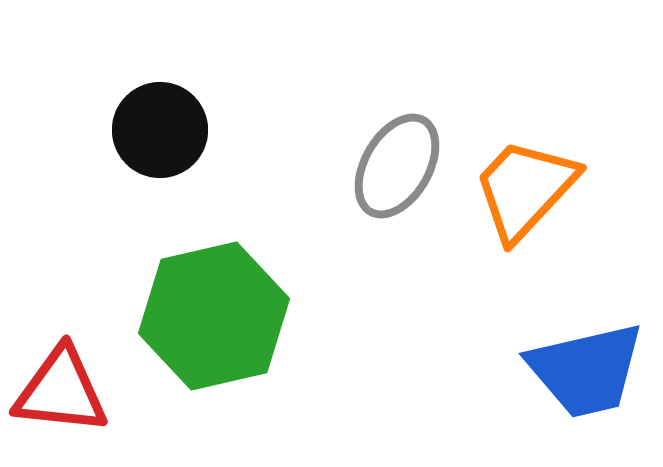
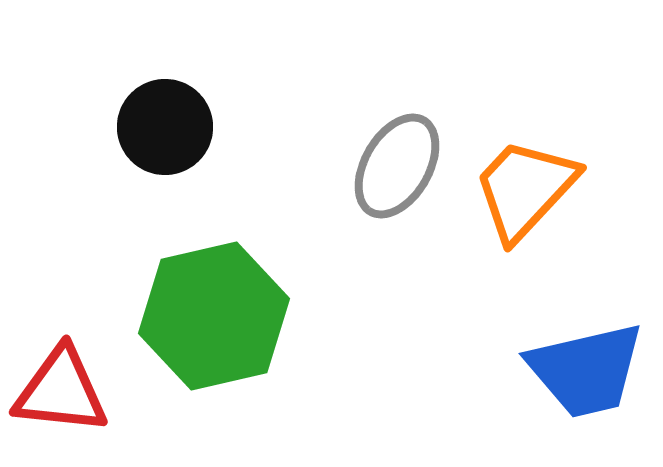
black circle: moved 5 px right, 3 px up
